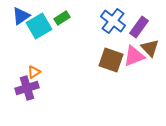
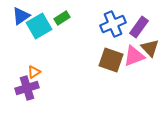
blue cross: moved 3 px down; rotated 30 degrees clockwise
